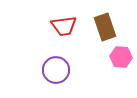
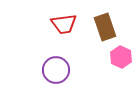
red trapezoid: moved 2 px up
pink hexagon: rotated 20 degrees clockwise
